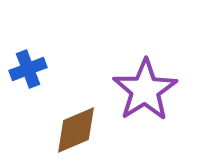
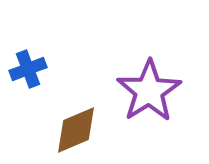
purple star: moved 4 px right, 1 px down
